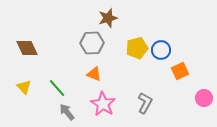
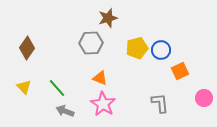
gray hexagon: moved 1 px left
brown diamond: rotated 60 degrees clockwise
orange triangle: moved 6 px right, 4 px down
gray L-shape: moved 15 px right; rotated 35 degrees counterclockwise
gray arrow: moved 2 px left, 1 px up; rotated 30 degrees counterclockwise
